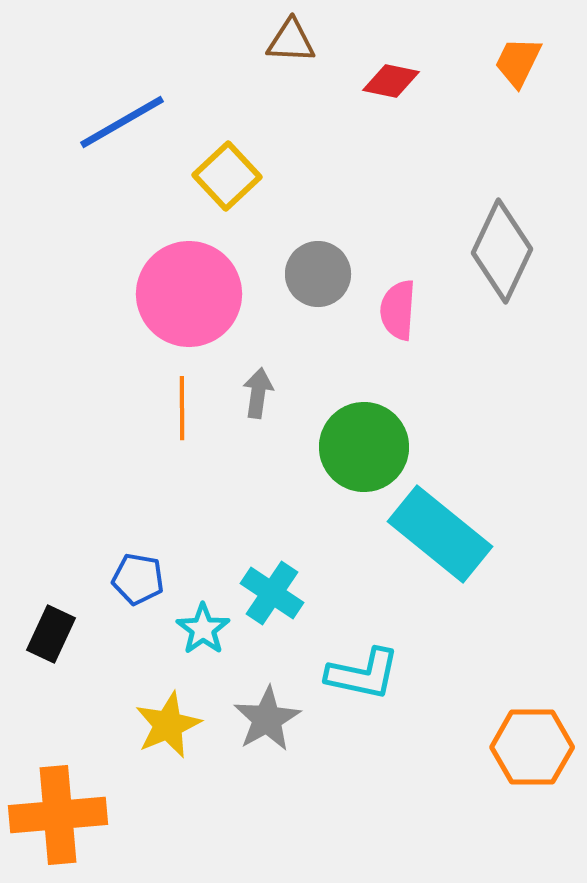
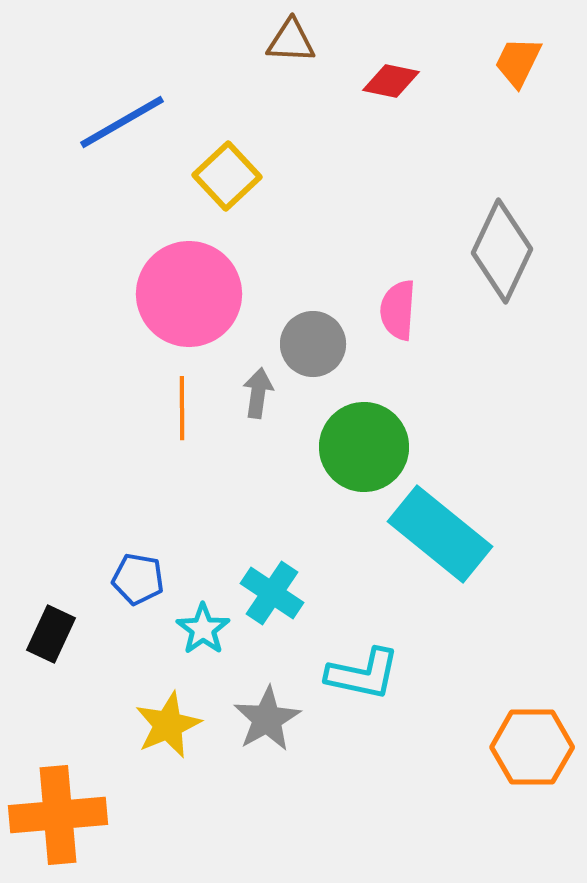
gray circle: moved 5 px left, 70 px down
